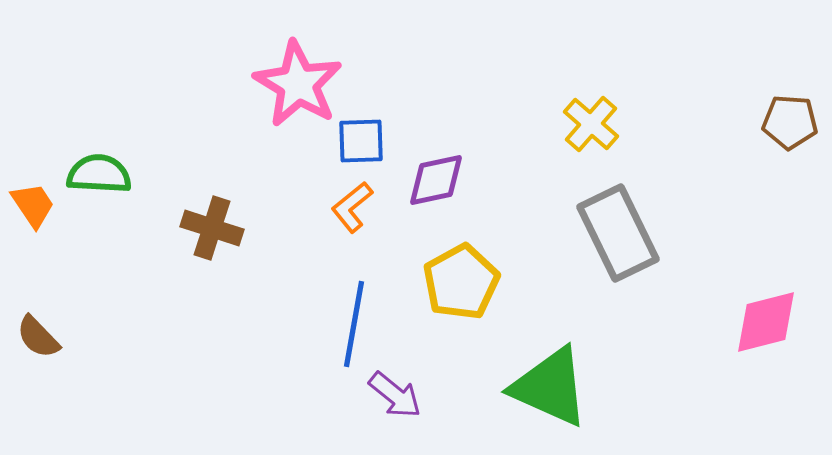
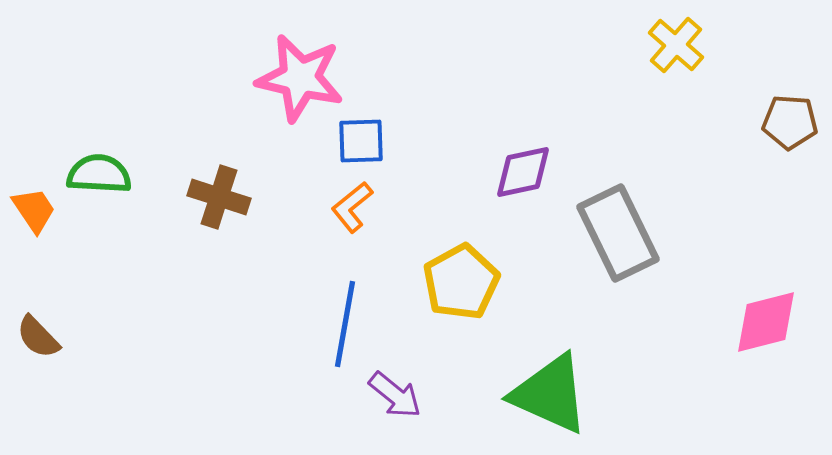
pink star: moved 2 px right, 6 px up; rotated 18 degrees counterclockwise
yellow cross: moved 85 px right, 79 px up
purple diamond: moved 87 px right, 8 px up
orange trapezoid: moved 1 px right, 5 px down
brown cross: moved 7 px right, 31 px up
blue line: moved 9 px left
green triangle: moved 7 px down
